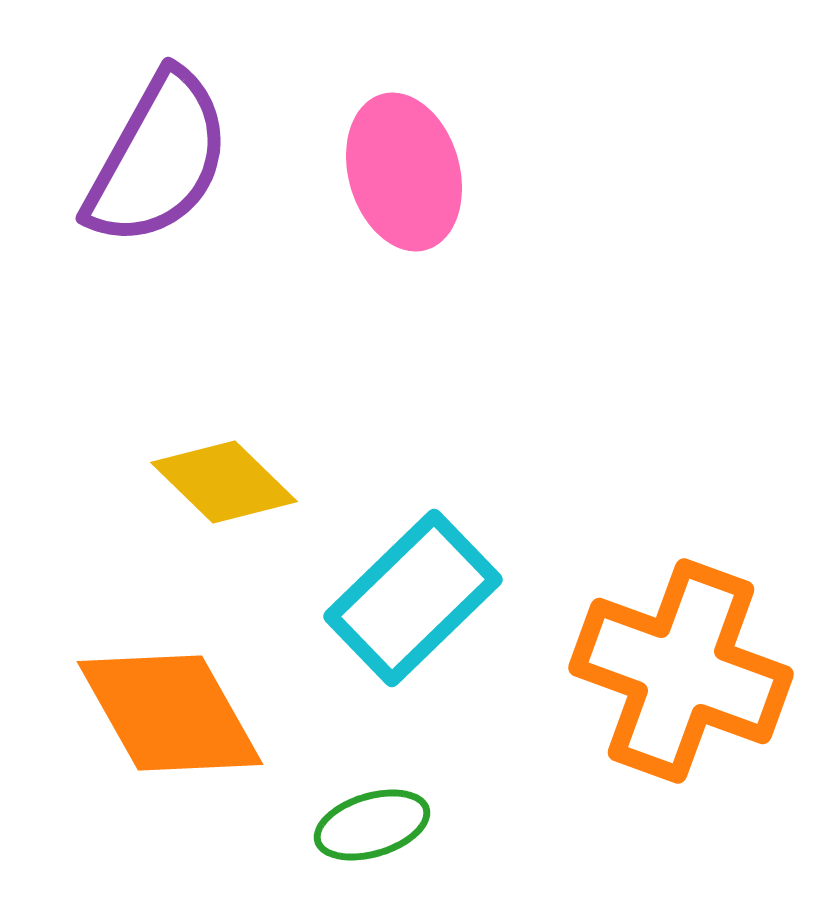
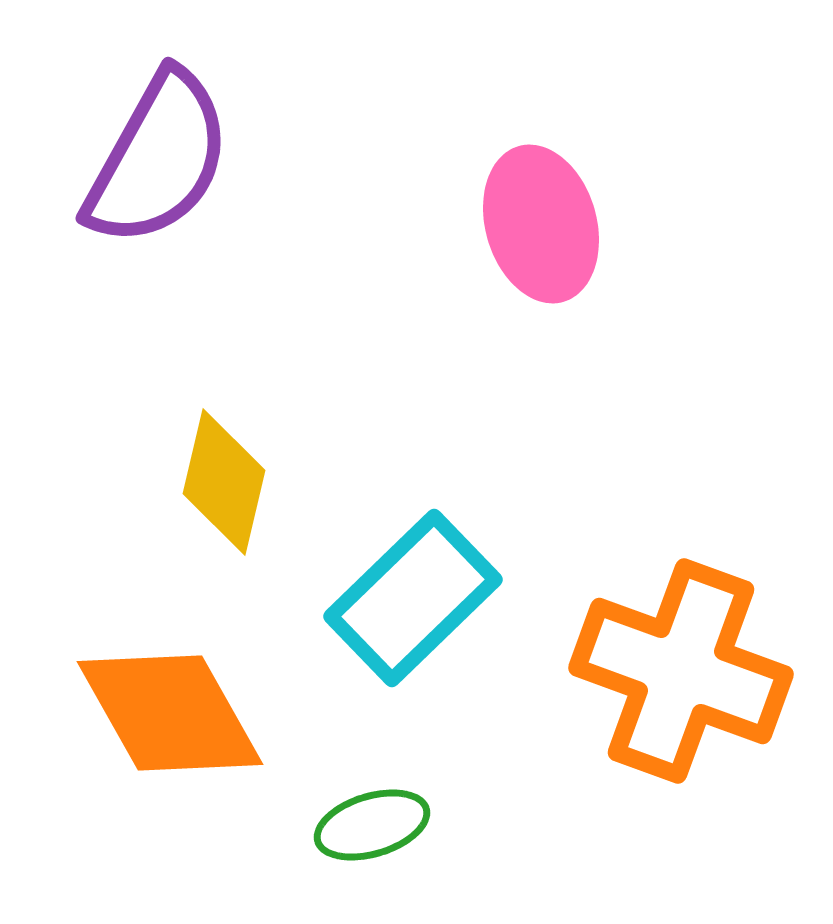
pink ellipse: moved 137 px right, 52 px down
yellow diamond: rotated 59 degrees clockwise
